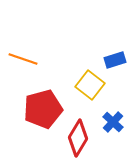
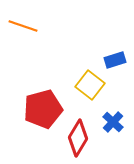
orange line: moved 33 px up
